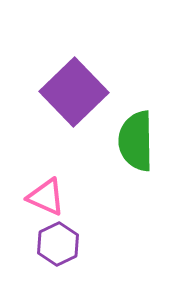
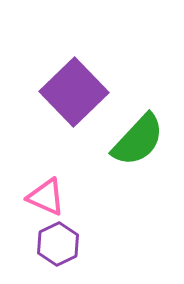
green semicircle: moved 2 px right, 1 px up; rotated 136 degrees counterclockwise
